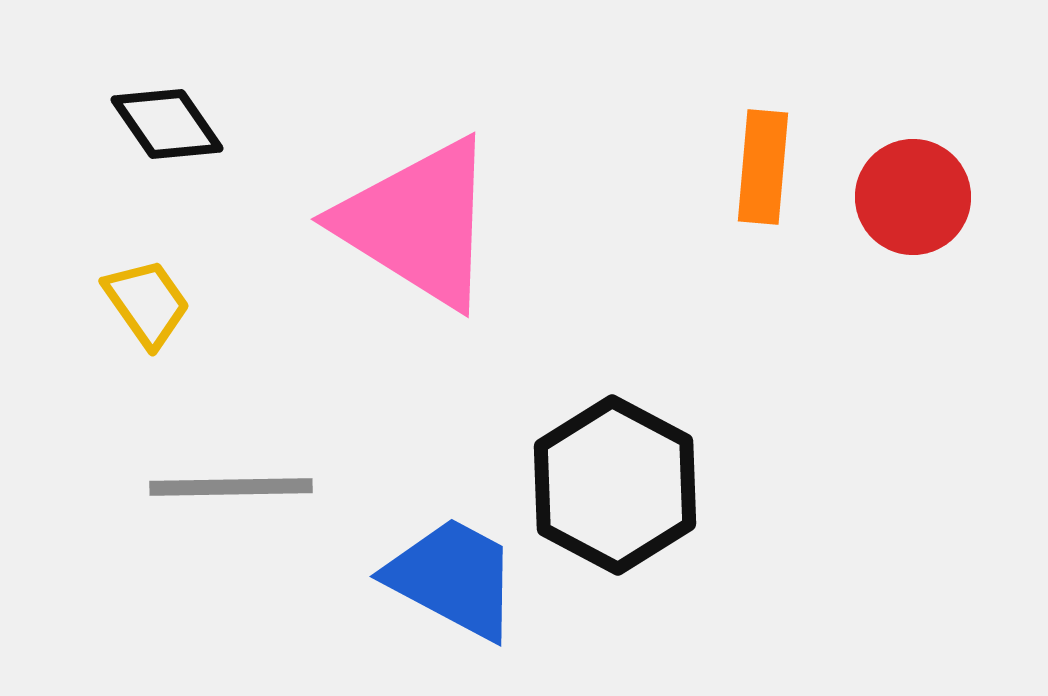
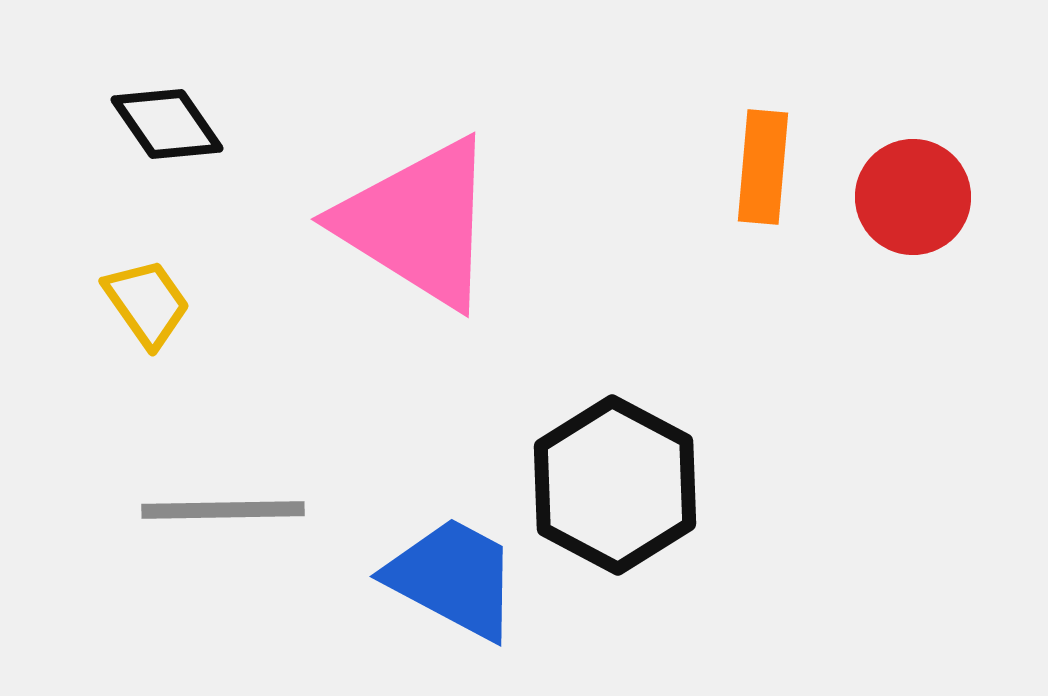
gray line: moved 8 px left, 23 px down
